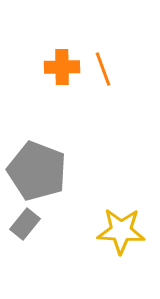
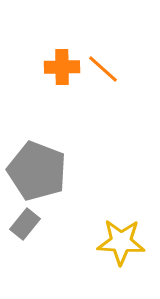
orange line: rotated 28 degrees counterclockwise
yellow star: moved 11 px down
